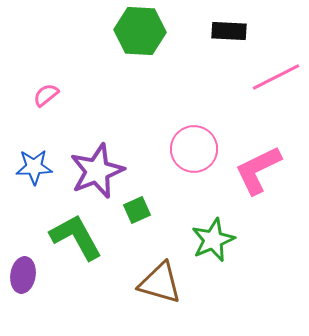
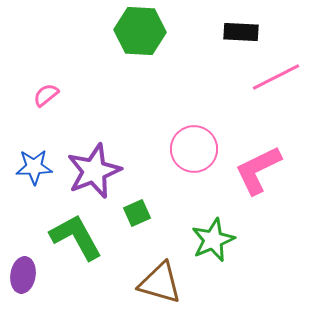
black rectangle: moved 12 px right, 1 px down
purple star: moved 3 px left
green square: moved 3 px down
